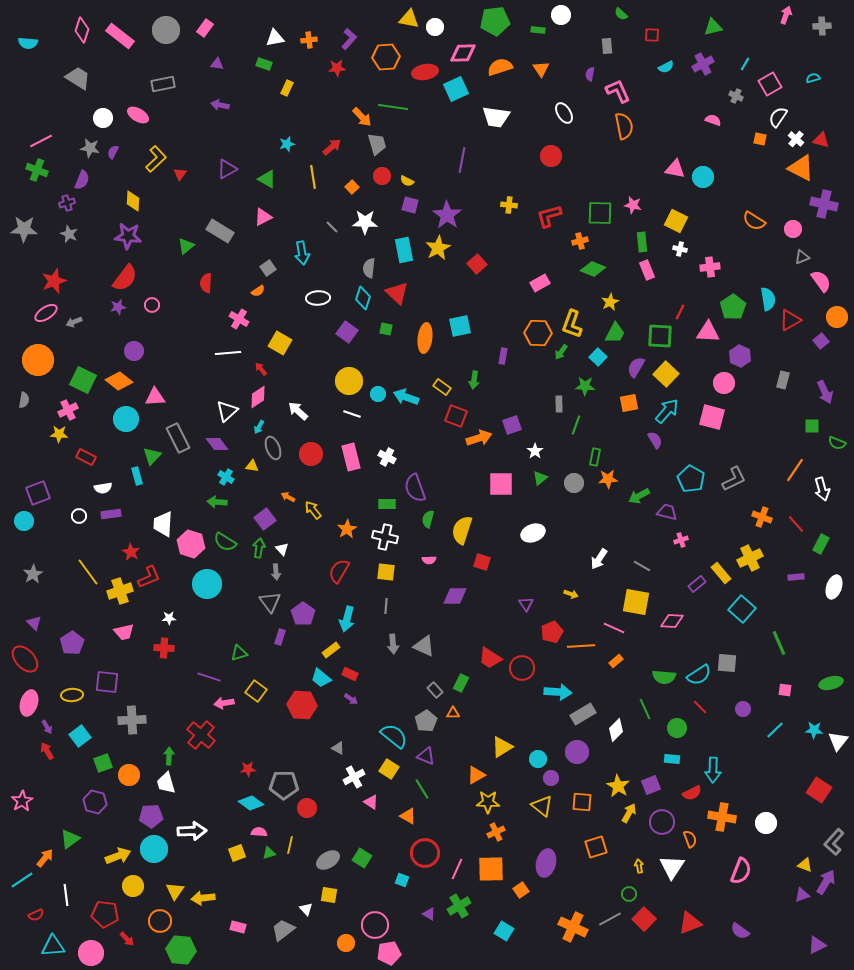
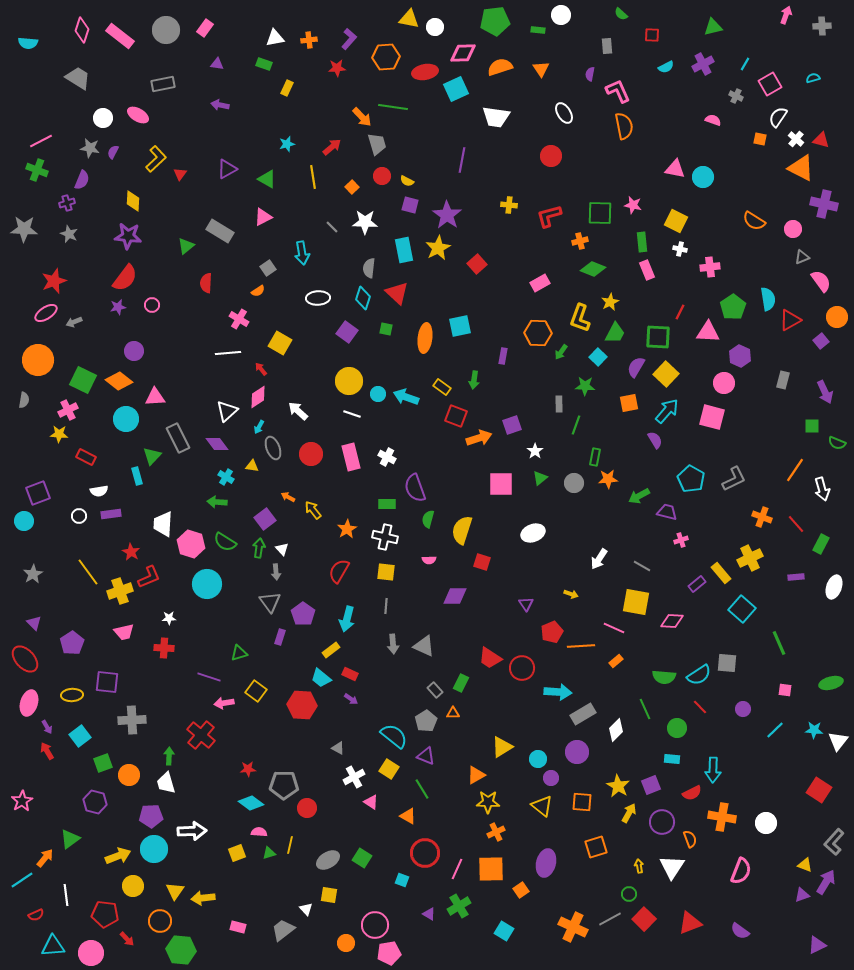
yellow L-shape at (572, 324): moved 8 px right, 6 px up
green square at (660, 336): moved 2 px left, 1 px down
white semicircle at (103, 488): moved 4 px left, 3 px down
